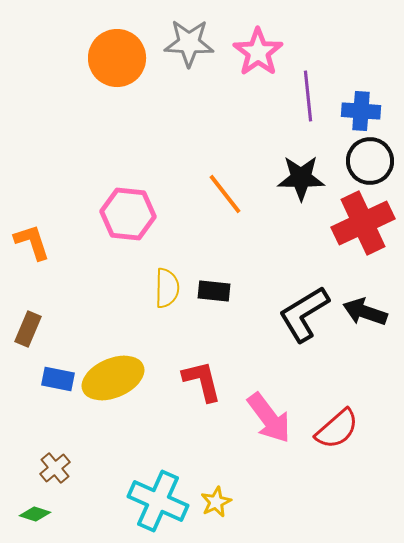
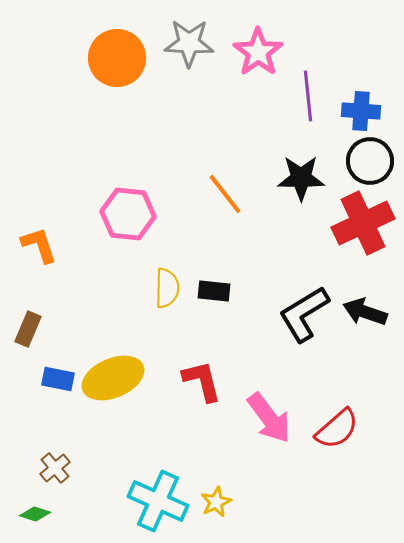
orange L-shape: moved 7 px right, 3 px down
